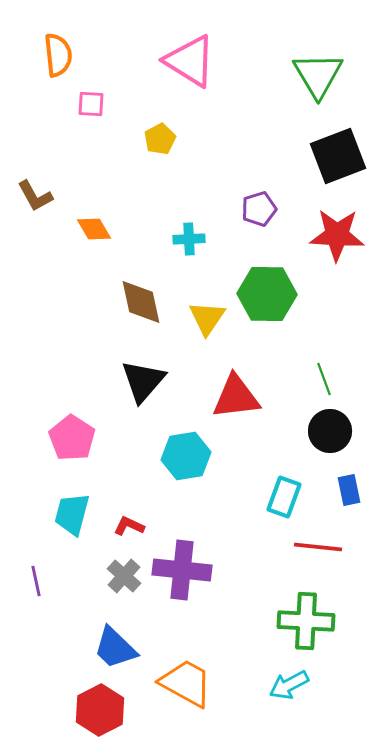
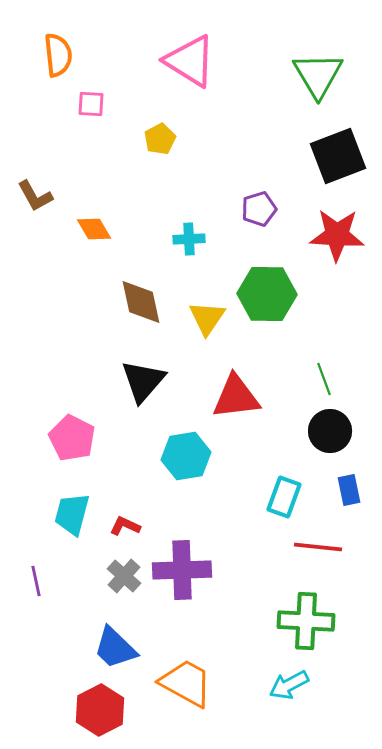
pink pentagon: rotated 6 degrees counterclockwise
red L-shape: moved 4 px left
purple cross: rotated 8 degrees counterclockwise
